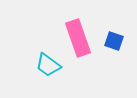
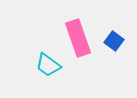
blue square: rotated 18 degrees clockwise
